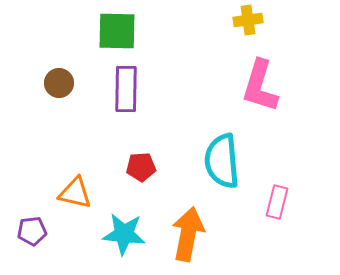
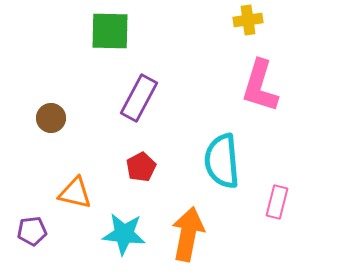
green square: moved 7 px left
brown circle: moved 8 px left, 35 px down
purple rectangle: moved 13 px right, 9 px down; rotated 27 degrees clockwise
red pentagon: rotated 24 degrees counterclockwise
